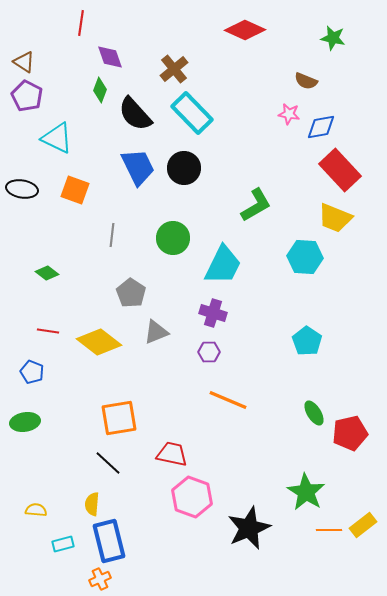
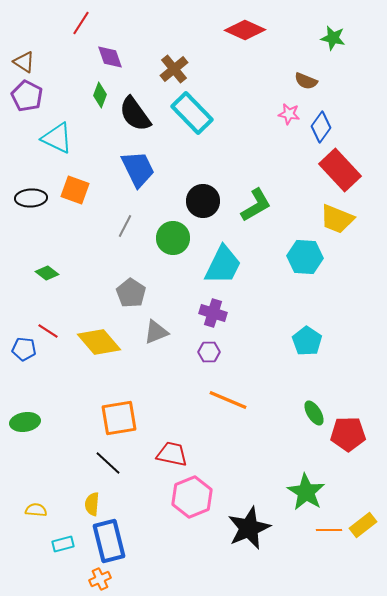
red line at (81, 23): rotated 25 degrees clockwise
green diamond at (100, 90): moved 5 px down
black semicircle at (135, 114): rotated 6 degrees clockwise
blue diamond at (321, 127): rotated 44 degrees counterclockwise
blue trapezoid at (138, 167): moved 2 px down
black circle at (184, 168): moved 19 px right, 33 px down
black ellipse at (22, 189): moved 9 px right, 9 px down; rotated 12 degrees counterclockwise
yellow trapezoid at (335, 218): moved 2 px right, 1 px down
gray line at (112, 235): moved 13 px right, 9 px up; rotated 20 degrees clockwise
red line at (48, 331): rotated 25 degrees clockwise
yellow diamond at (99, 342): rotated 12 degrees clockwise
blue pentagon at (32, 372): moved 8 px left, 23 px up; rotated 15 degrees counterclockwise
red pentagon at (350, 433): moved 2 px left, 1 px down; rotated 12 degrees clockwise
pink hexagon at (192, 497): rotated 18 degrees clockwise
